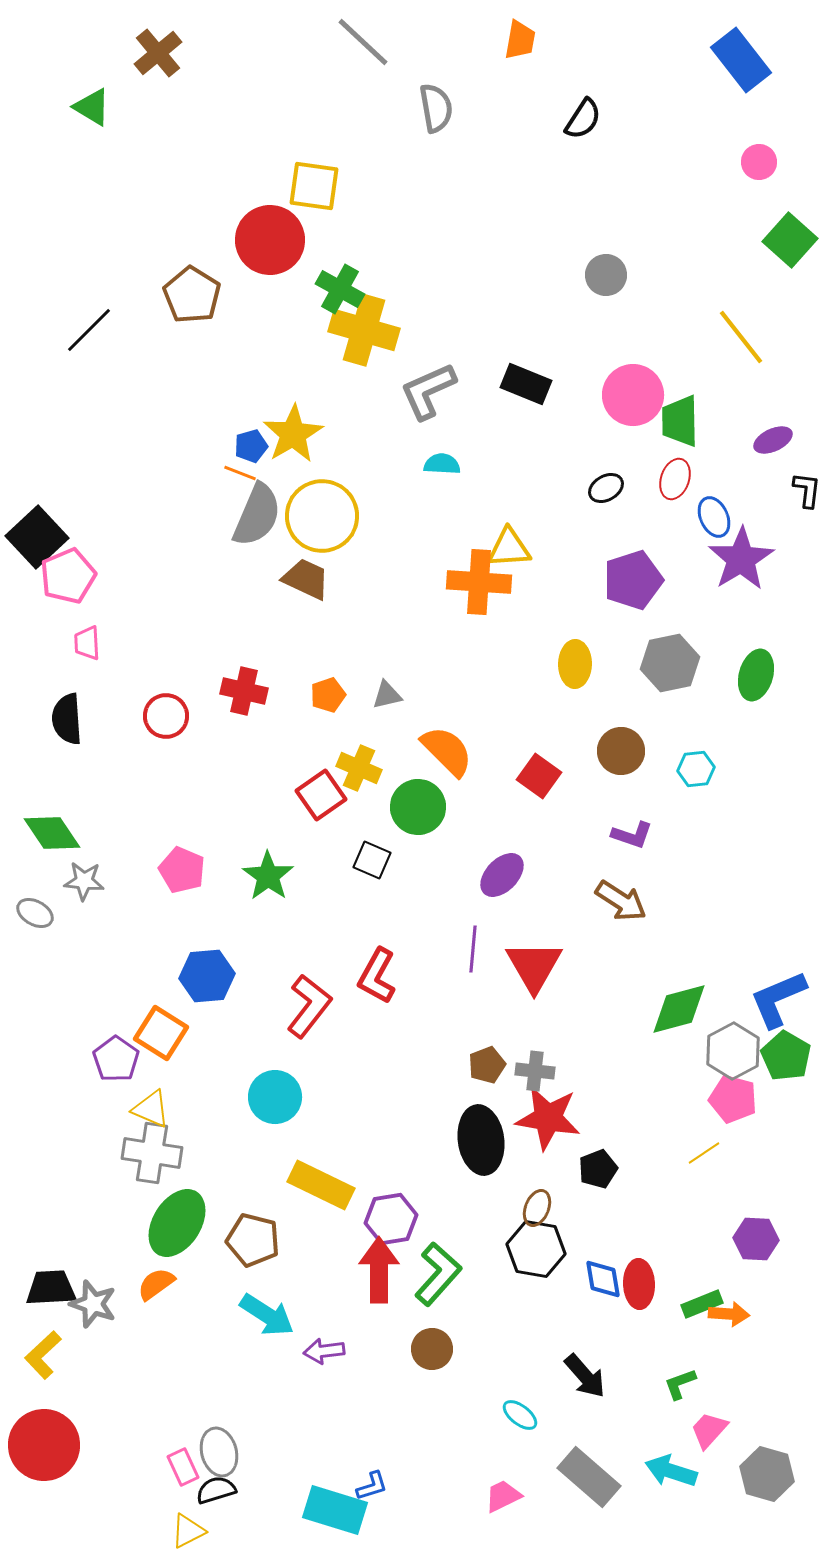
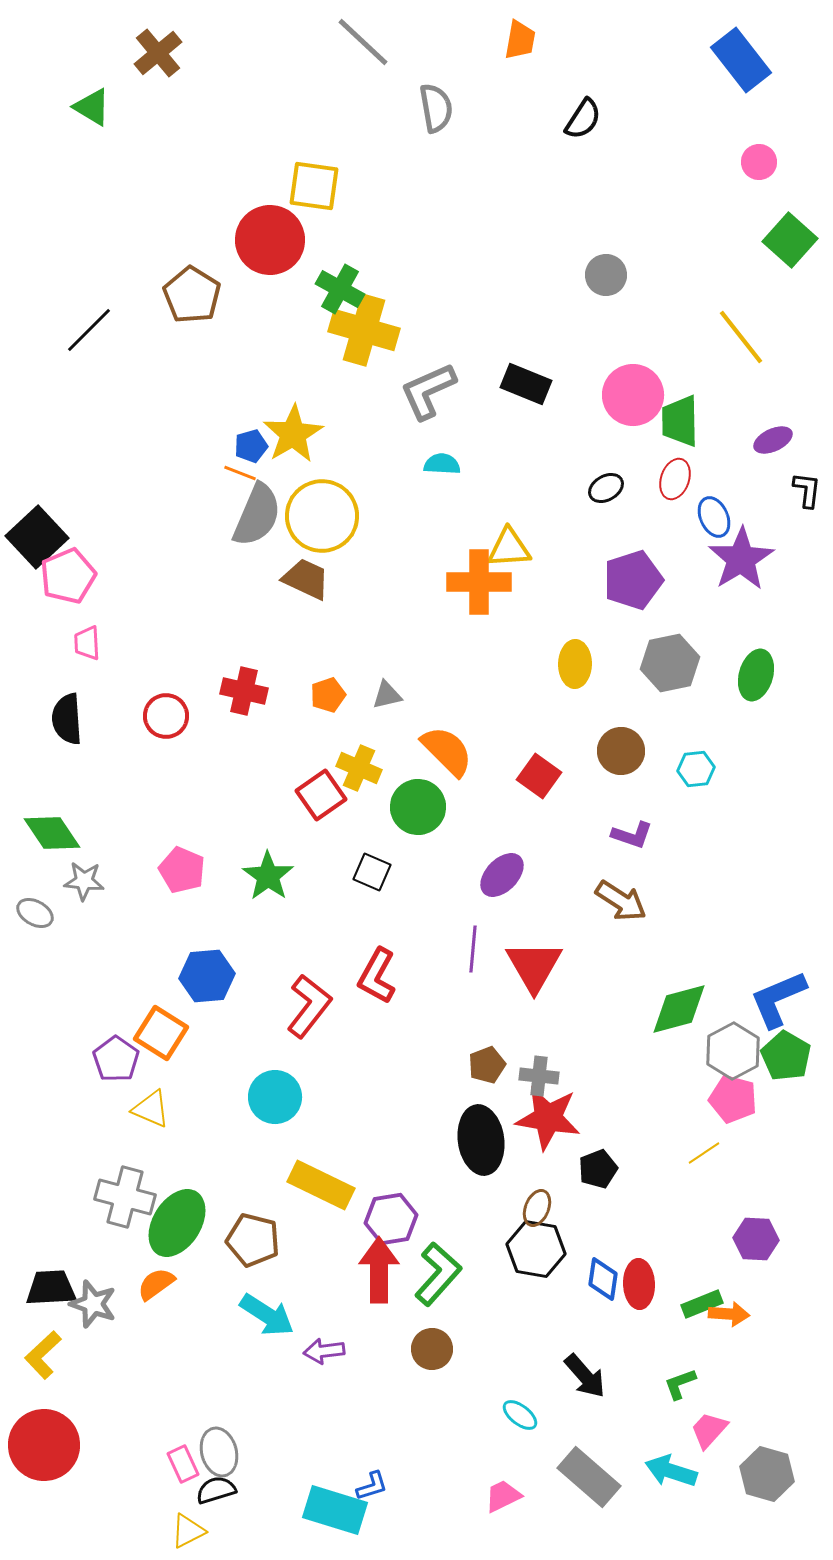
orange cross at (479, 582): rotated 4 degrees counterclockwise
black square at (372, 860): moved 12 px down
gray cross at (535, 1071): moved 4 px right, 5 px down
gray cross at (152, 1153): moved 27 px left, 44 px down; rotated 6 degrees clockwise
blue diamond at (603, 1279): rotated 18 degrees clockwise
pink rectangle at (183, 1467): moved 3 px up
